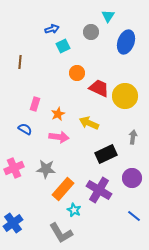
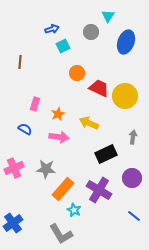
gray L-shape: moved 1 px down
